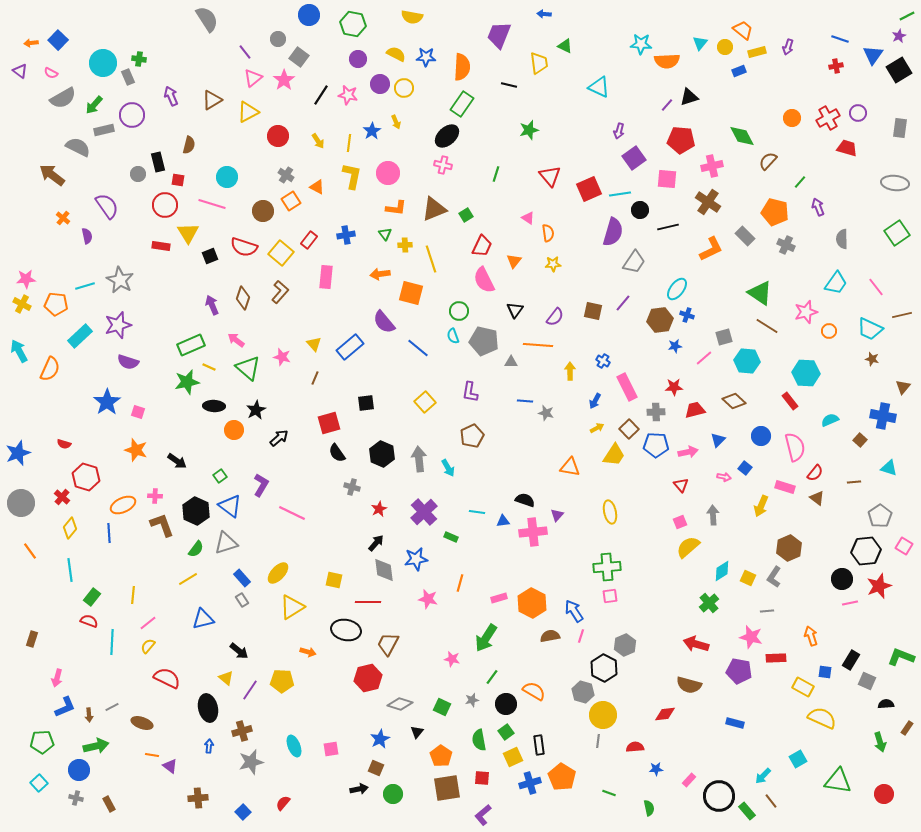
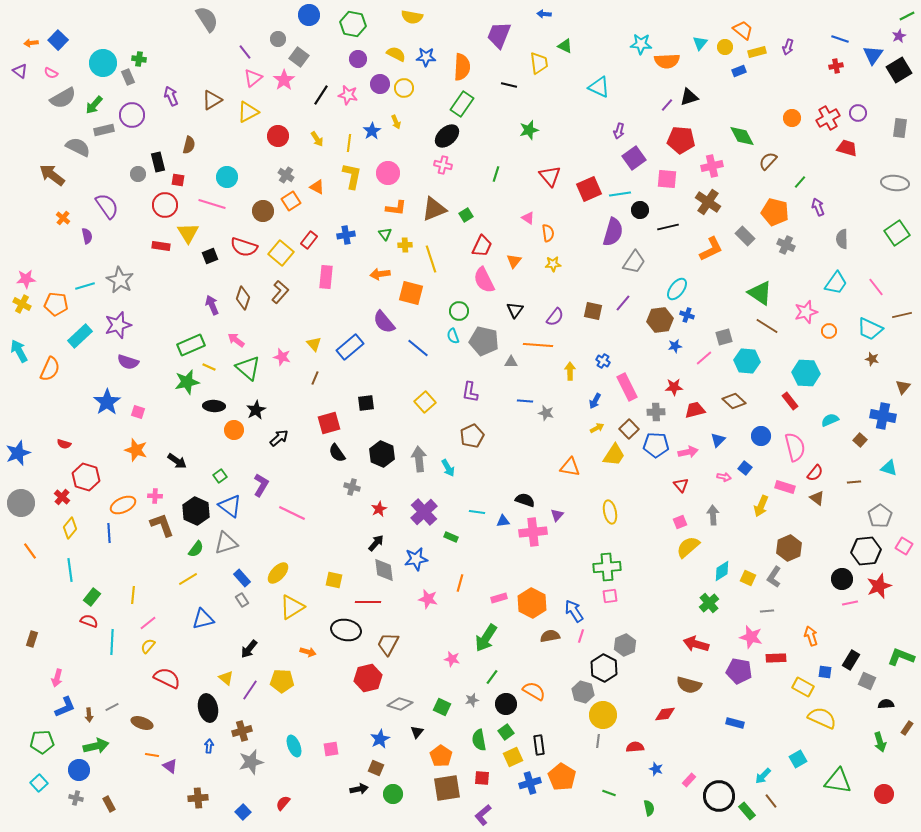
yellow arrow at (318, 141): moved 1 px left, 2 px up
black arrow at (239, 651): moved 10 px right, 2 px up; rotated 90 degrees clockwise
blue star at (656, 769): rotated 24 degrees clockwise
